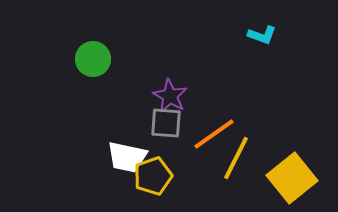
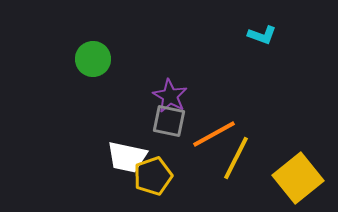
gray square: moved 3 px right, 2 px up; rotated 8 degrees clockwise
orange line: rotated 6 degrees clockwise
yellow square: moved 6 px right
